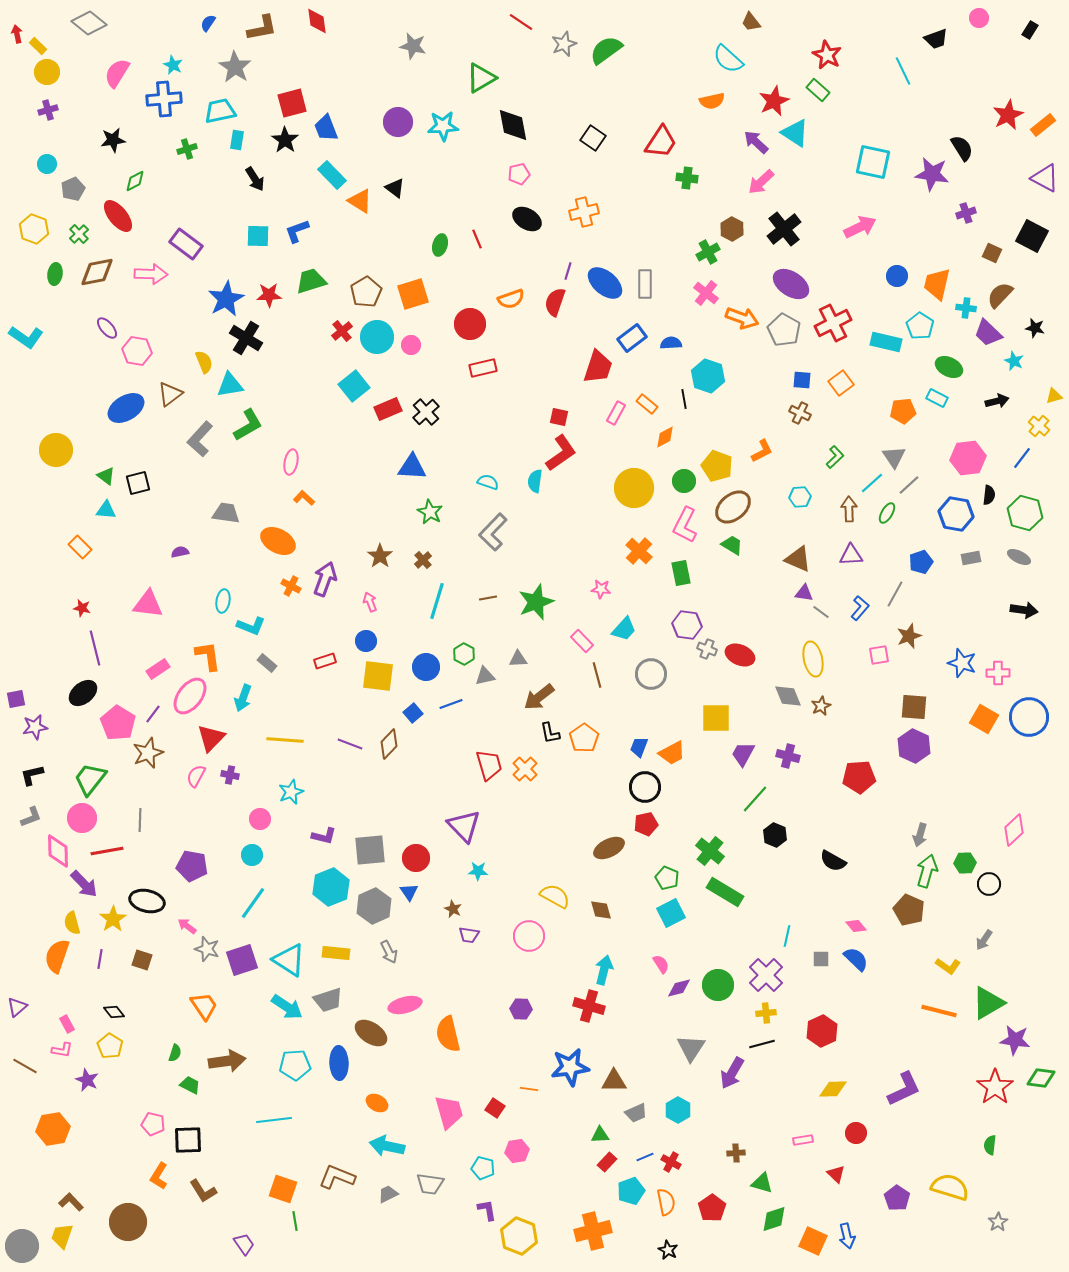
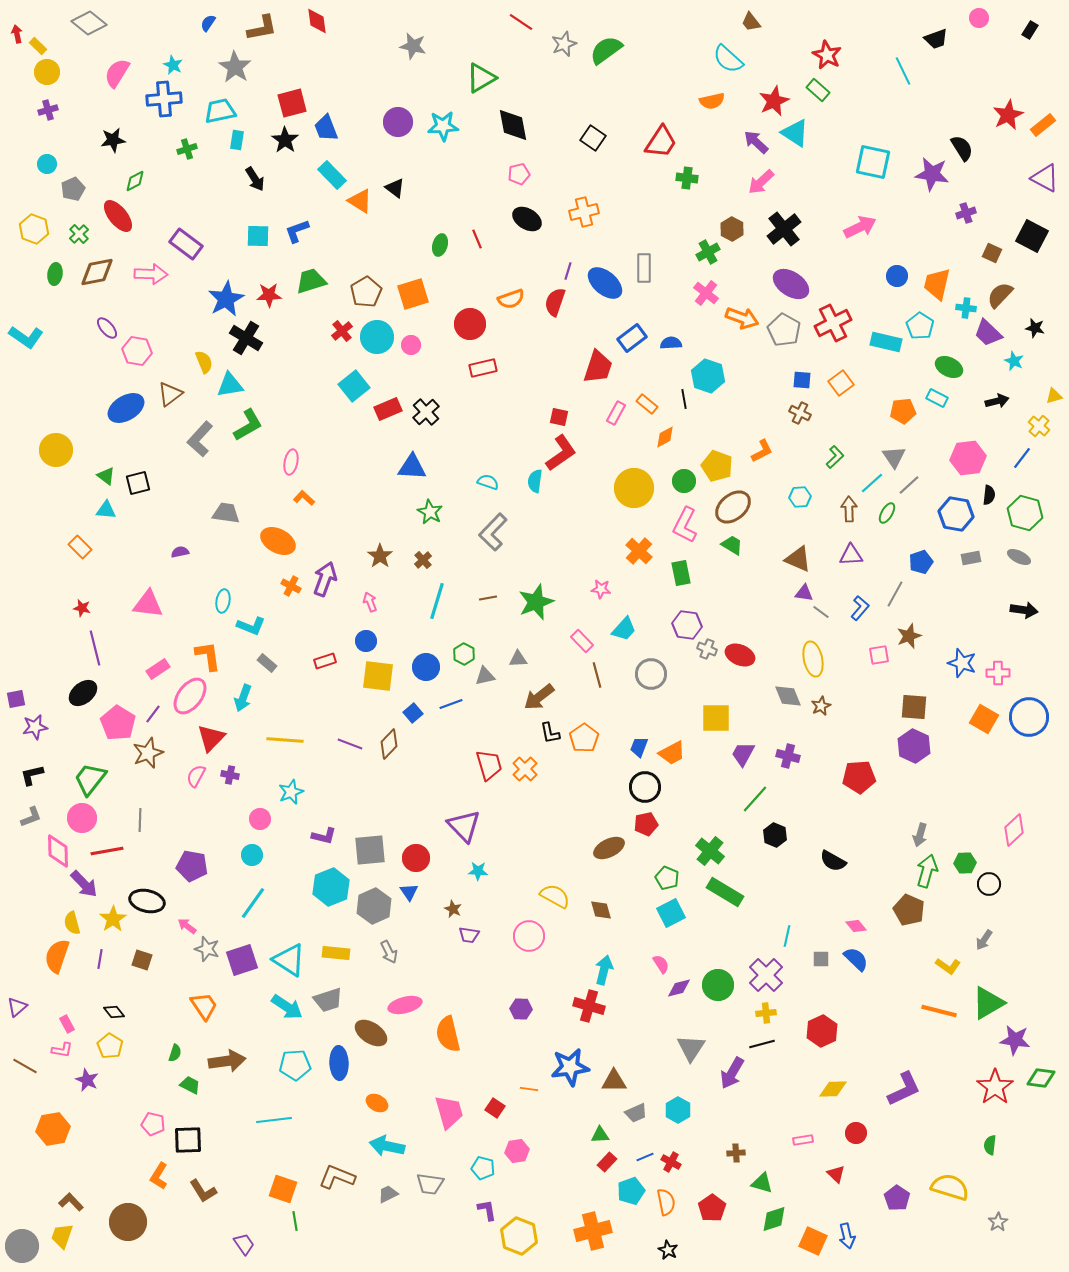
gray rectangle at (645, 284): moved 1 px left, 16 px up
